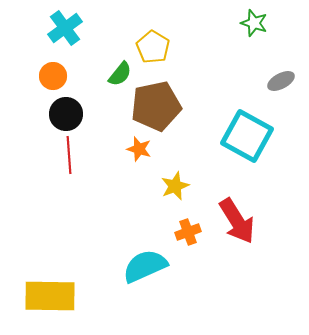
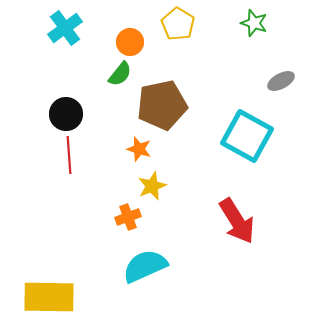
yellow pentagon: moved 25 px right, 23 px up
orange circle: moved 77 px right, 34 px up
brown pentagon: moved 6 px right, 1 px up
yellow star: moved 23 px left
orange cross: moved 60 px left, 15 px up
yellow rectangle: moved 1 px left, 1 px down
